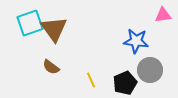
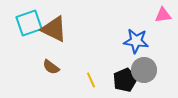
cyan square: moved 1 px left
brown triangle: rotated 28 degrees counterclockwise
gray circle: moved 6 px left
black pentagon: moved 3 px up
